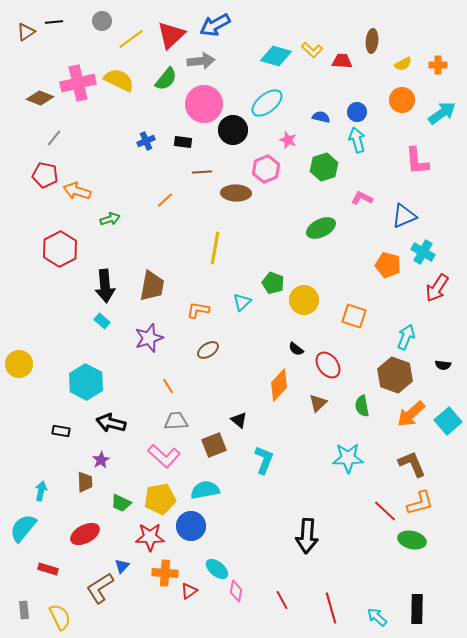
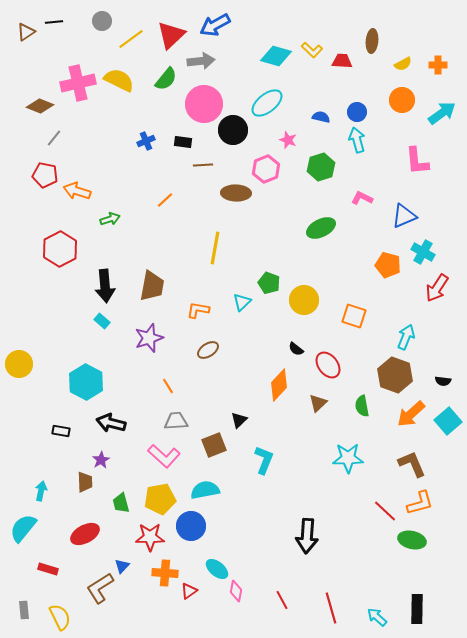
brown diamond at (40, 98): moved 8 px down
green hexagon at (324, 167): moved 3 px left
brown line at (202, 172): moved 1 px right, 7 px up
green pentagon at (273, 283): moved 4 px left
black semicircle at (443, 365): moved 16 px down
black triangle at (239, 420): rotated 36 degrees clockwise
green trapezoid at (121, 503): rotated 50 degrees clockwise
